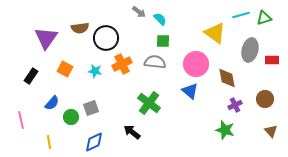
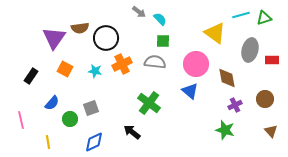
purple triangle: moved 8 px right
green circle: moved 1 px left, 2 px down
yellow line: moved 1 px left
